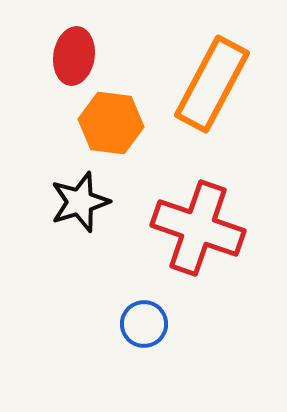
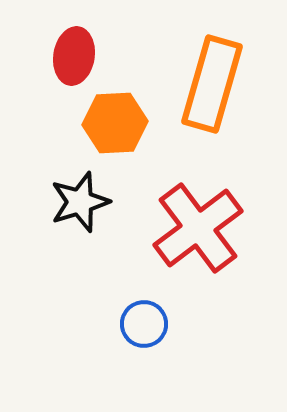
orange rectangle: rotated 12 degrees counterclockwise
orange hexagon: moved 4 px right; rotated 10 degrees counterclockwise
red cross: rotated 34 degrees clockwise
